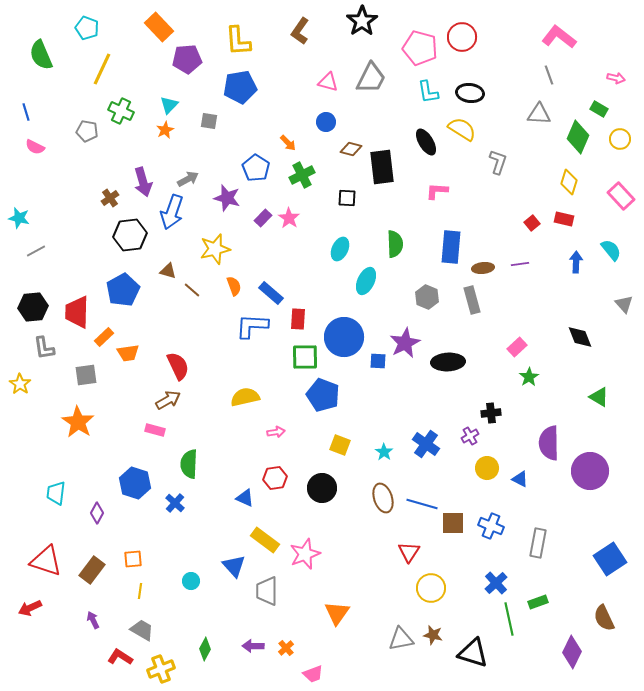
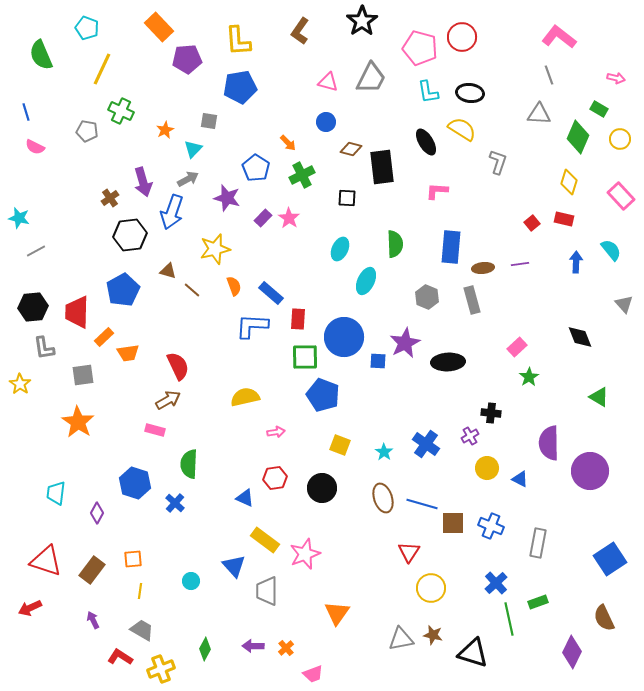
cyan triangle at (169, 105): moved 24 px right, 44 px down
gray square at (86, 375): moved 3 px left
black cross at (491, 413): rotated 12 degrees clockwise
